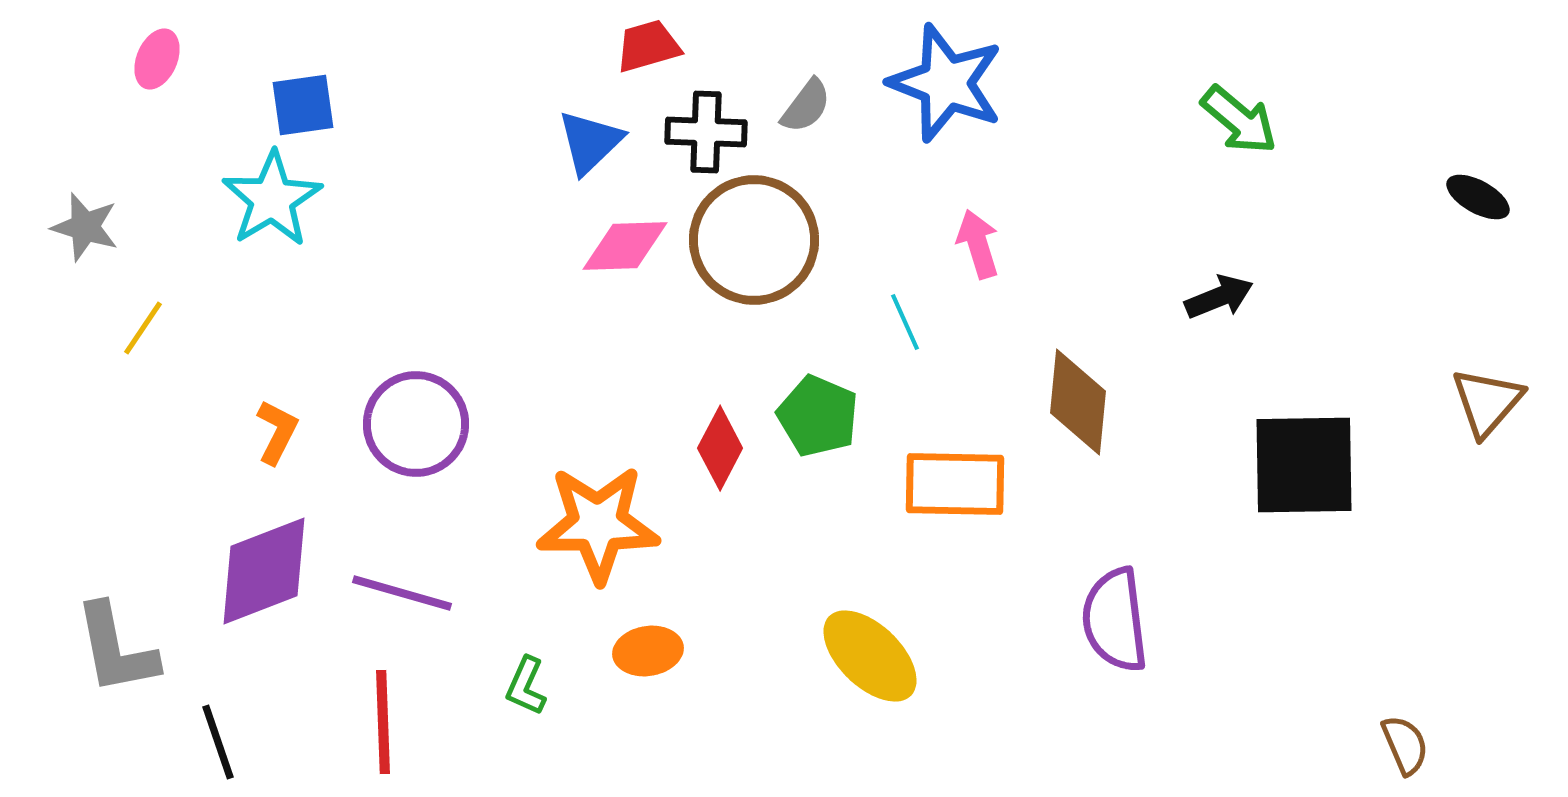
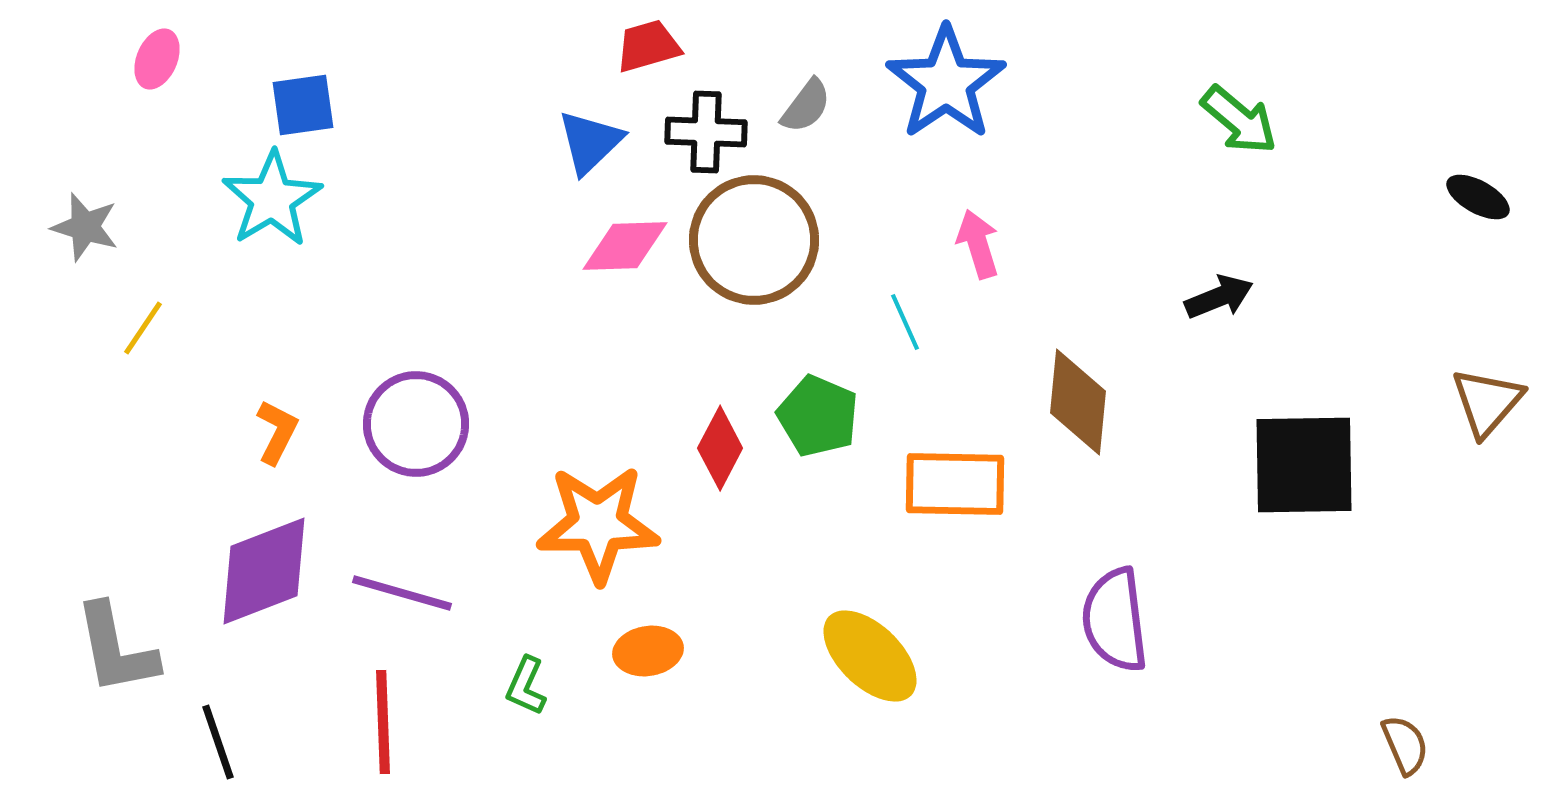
blue star: rotated 17 degrees clockwise
